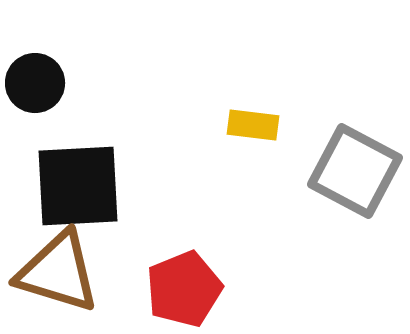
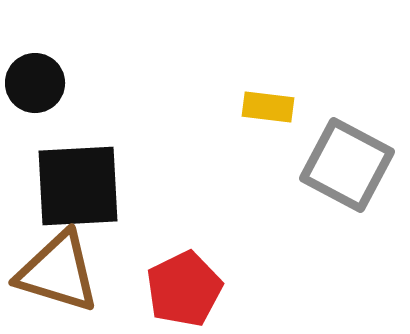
yellow rectangle: moved 15 px right, 18 px up
gray square: moved 8 px left, 6 px up
red pentagon: rotated 4 degrees counterclockwise
